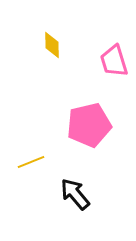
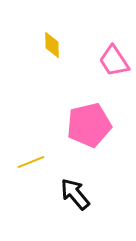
pink trapezoid: rotated 16 degrees counterclockwise
